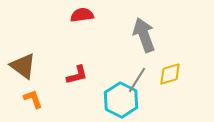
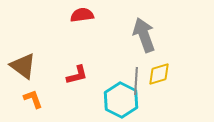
yellow diamond: moved 11 px left
gray line: moved 1 px left, 1 px down; rotated 28 degrees counterclockwise
